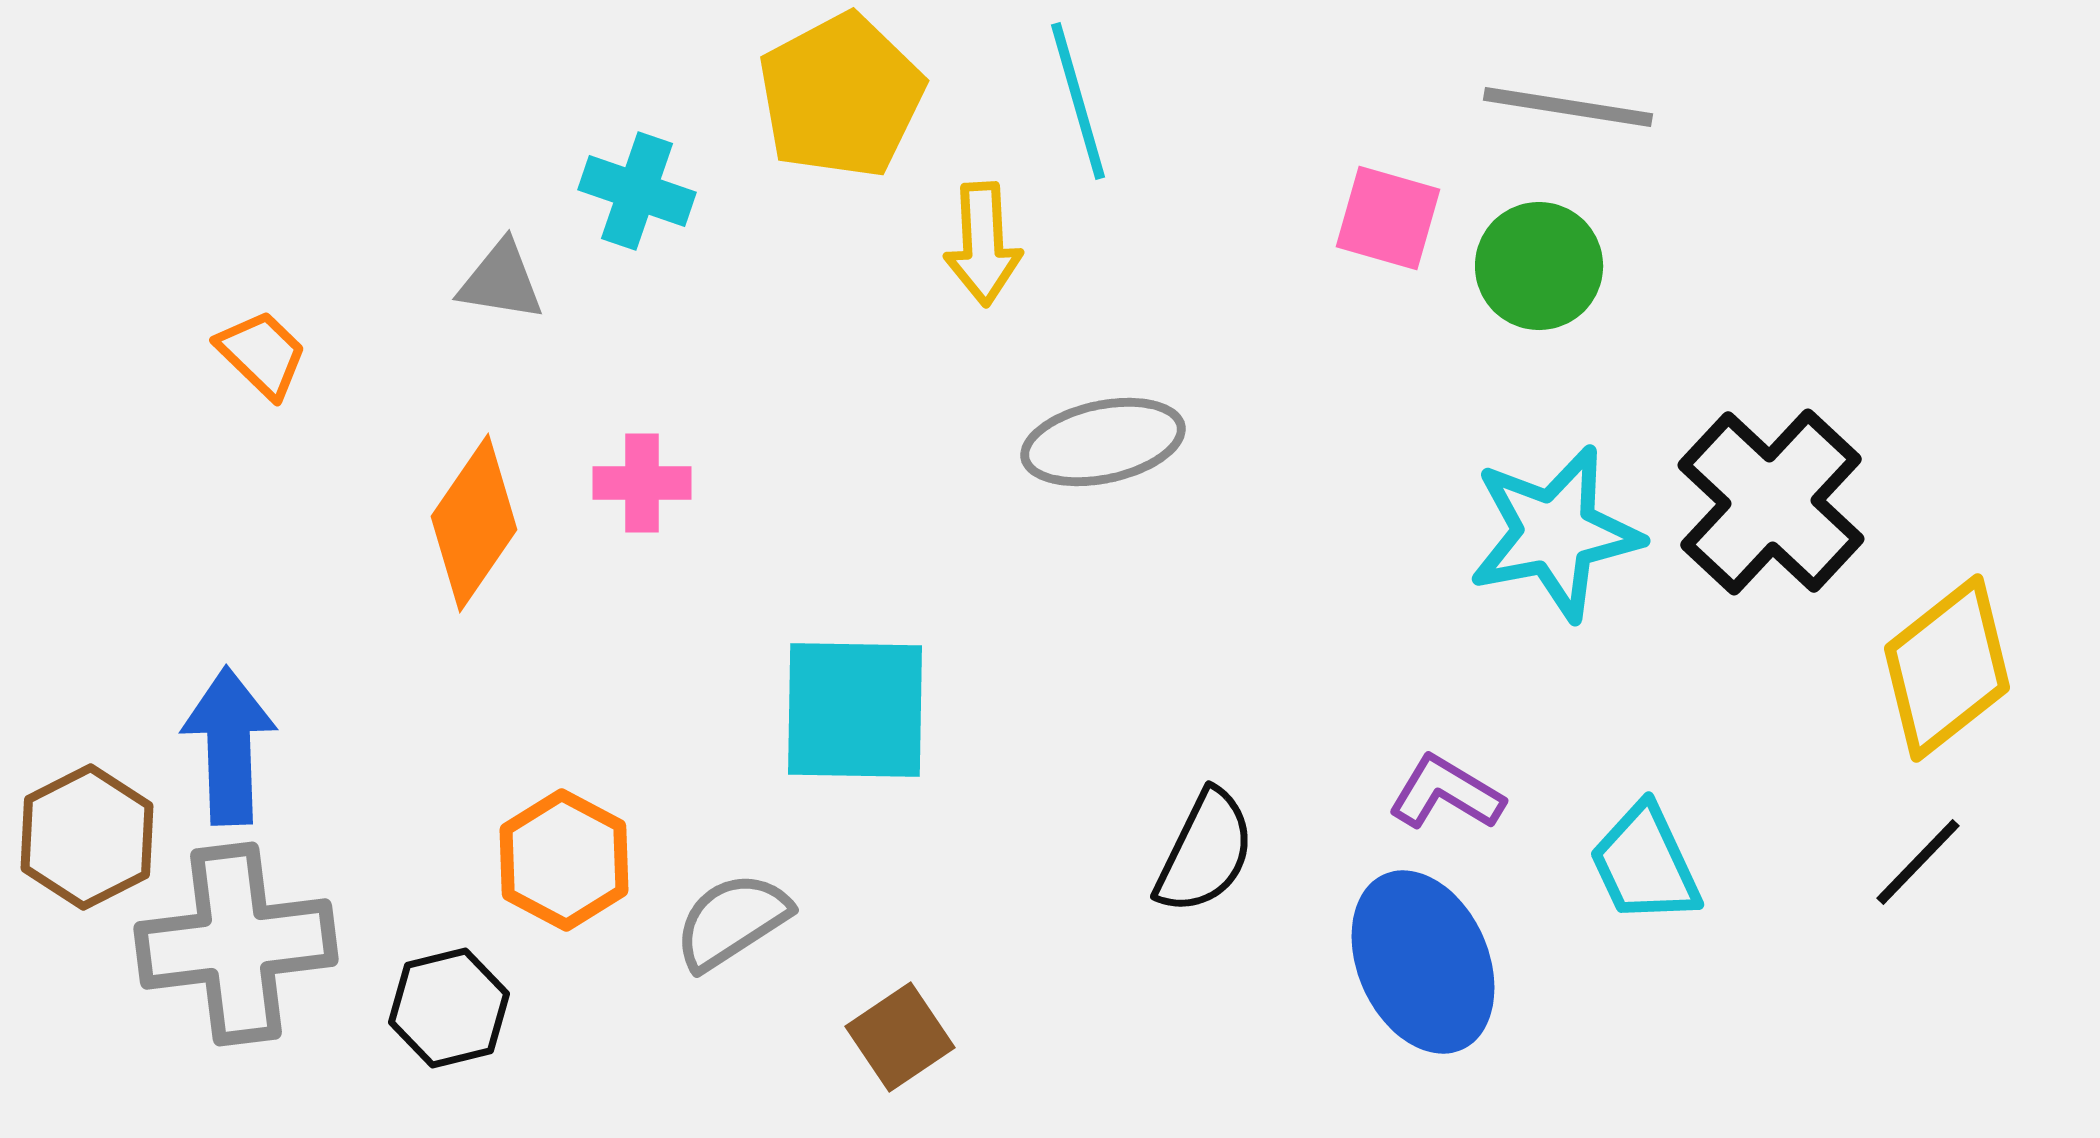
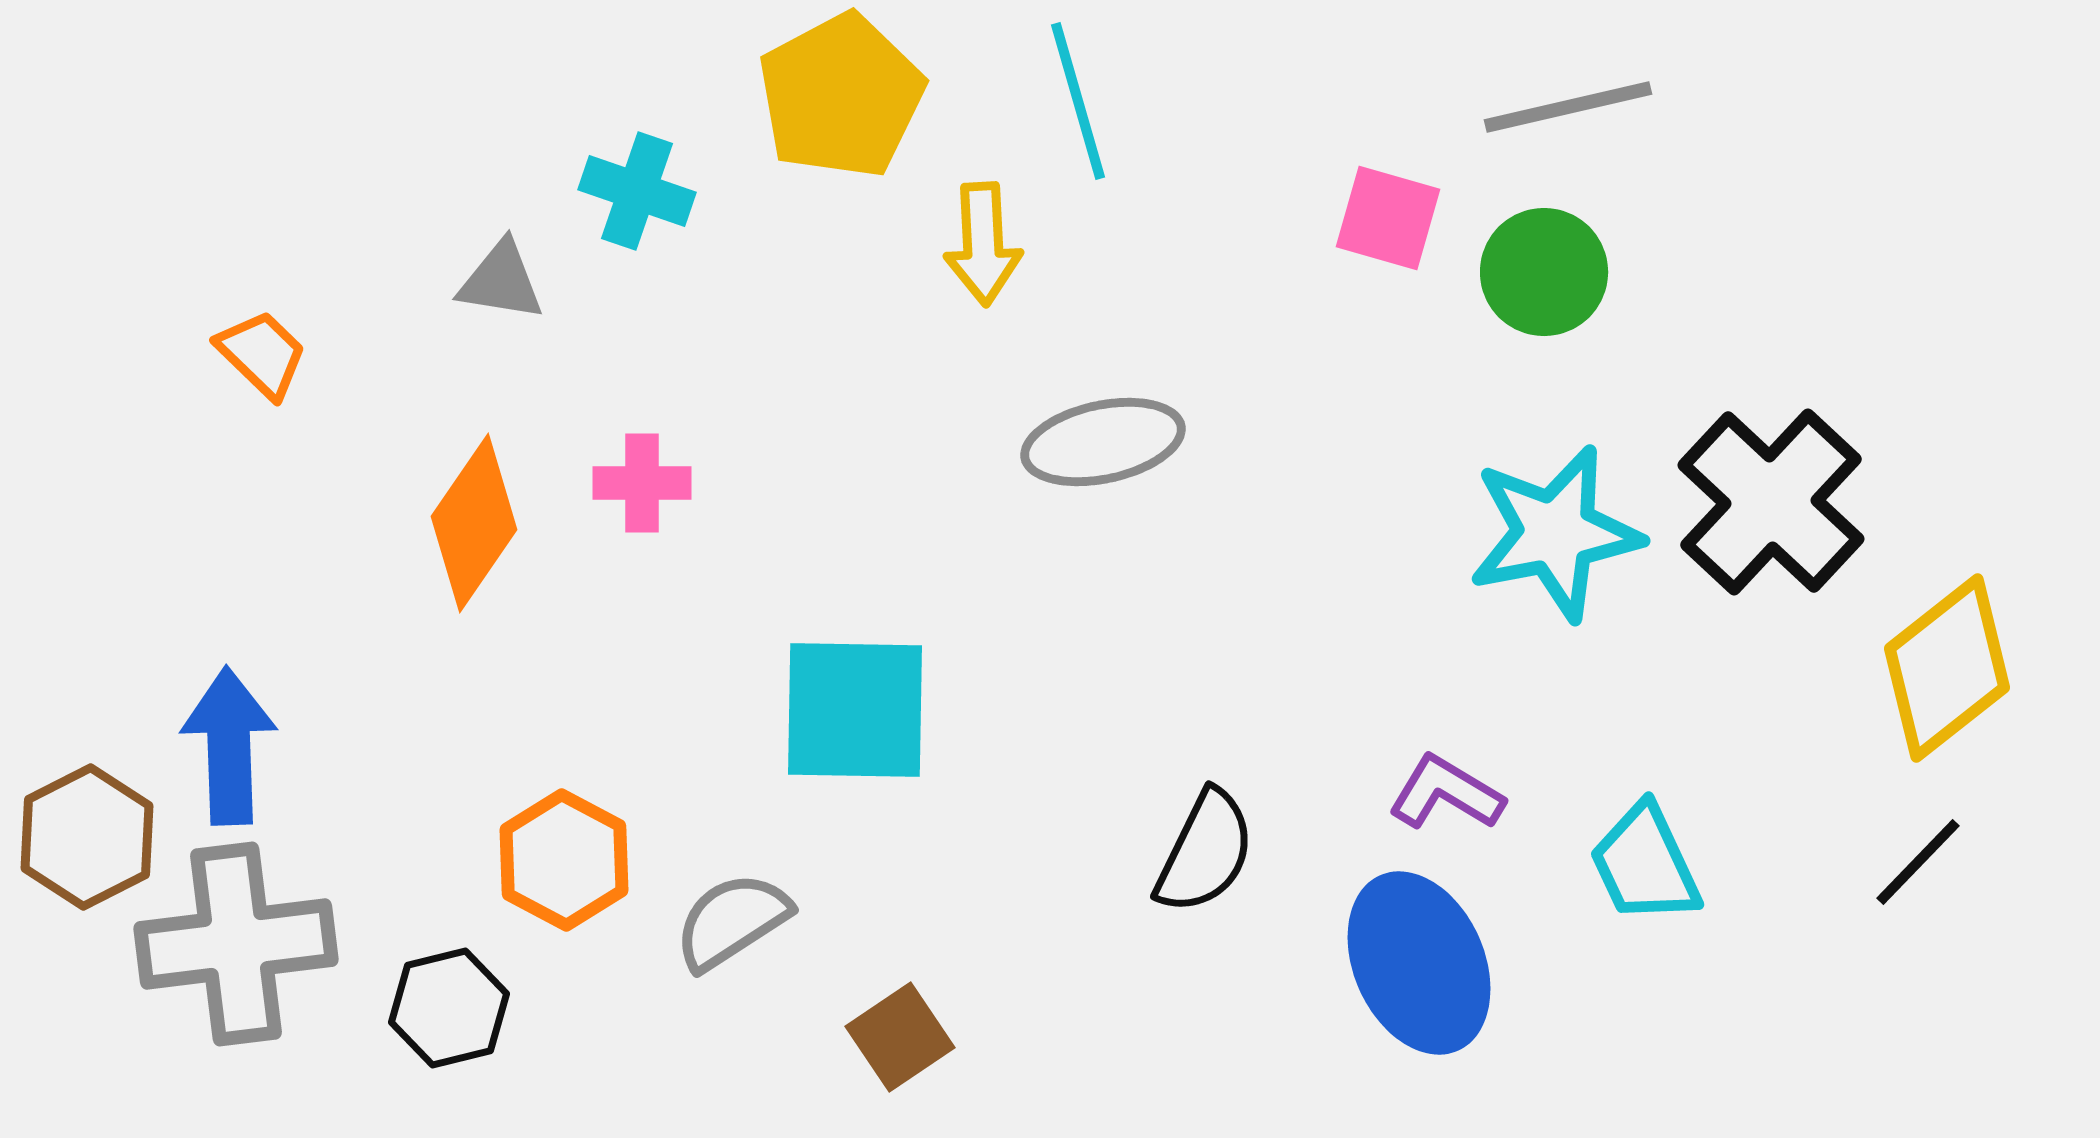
gray line: rotated 22 degrees counterclockwise
green circle: moved 5 px right, 6 px down
blue ellipse: moved 4 px left, 1 px down
